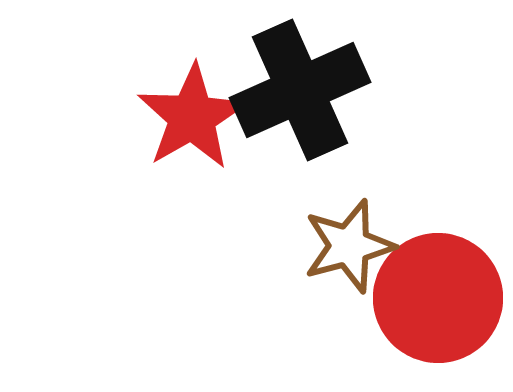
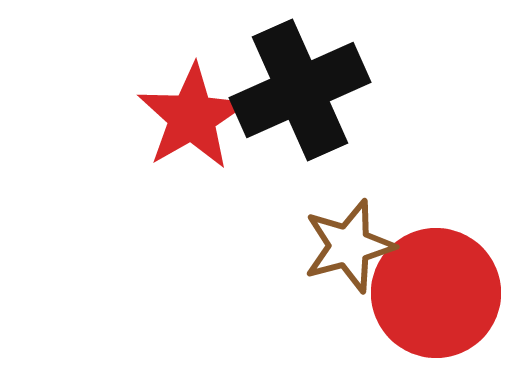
red circle: moved 2 px left, 5 px up
